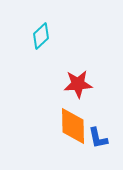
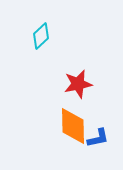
red star: rotated 8 degrees counterclockwise
blue L-shape: rotated 90 degrees counterclockwise
